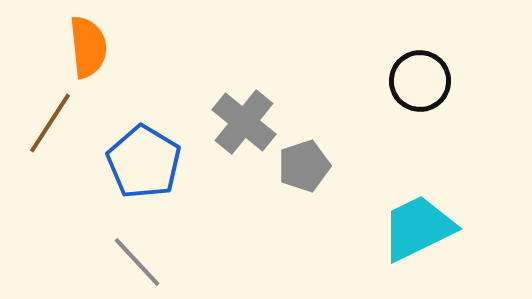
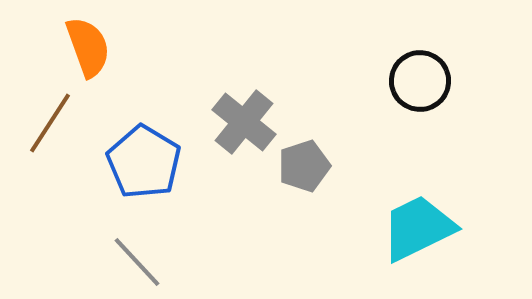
orange semicircle: rotated 14 degrees counterclockwise
